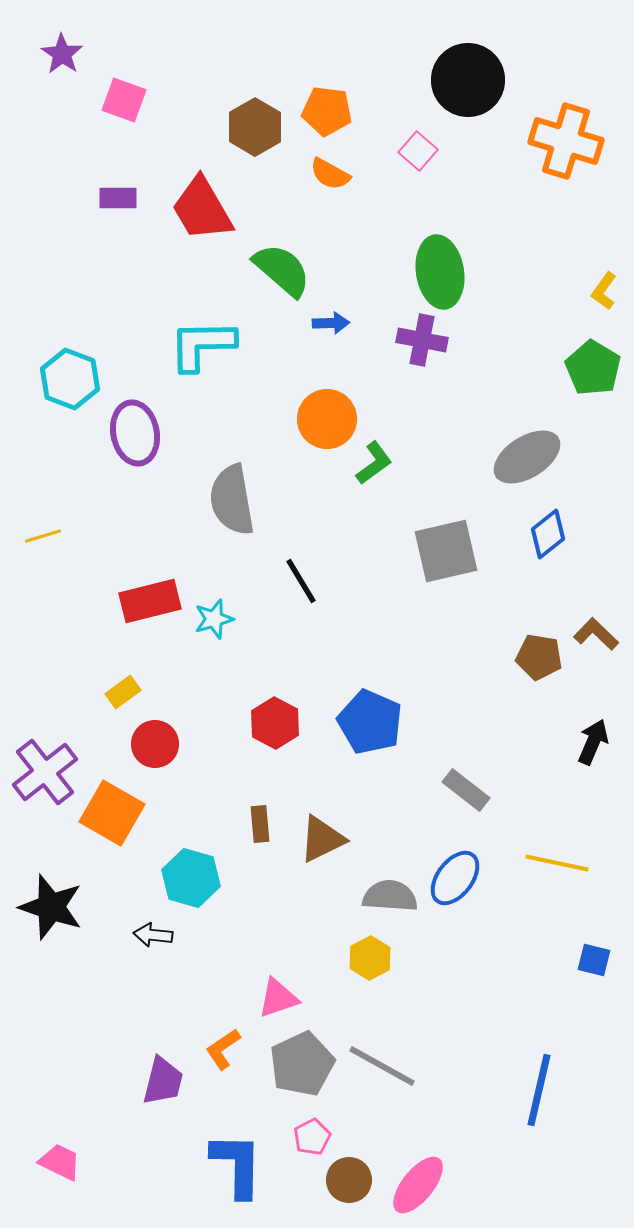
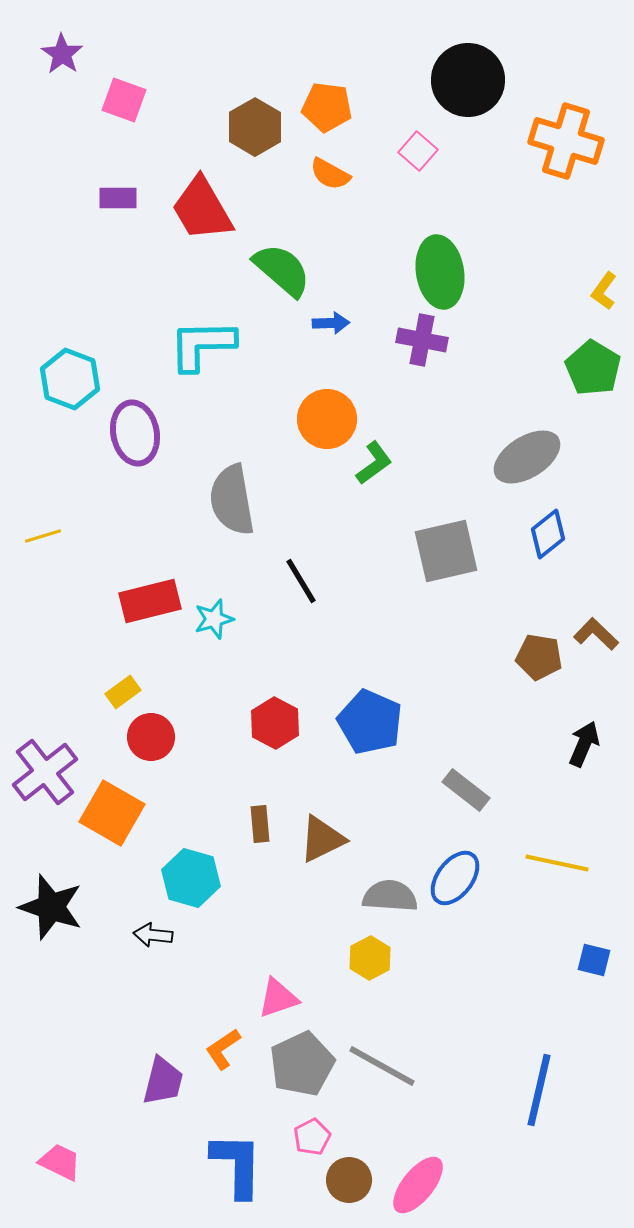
orange pentagon at (327, 111): moved 4 px up
black arrow at (593, 742): moved 9 px left, 2 px down
red circle at (155, 744): moved 4 px left, 7 px up
